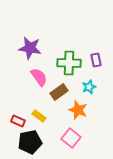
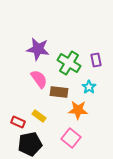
purple star: moved 8 px right, 1 px down
green cross: rotated 30 degrees clockwise
pink semicircle: moved 2 px down
cyan star: rotated 16 degrees counterclockwise
brown rectangle: rotated 42 degrees clockwise
orange star: rotated 18 degrees counterclockwise
red rectangle: moved 1 px down
black pentagon: moved 2 px down
